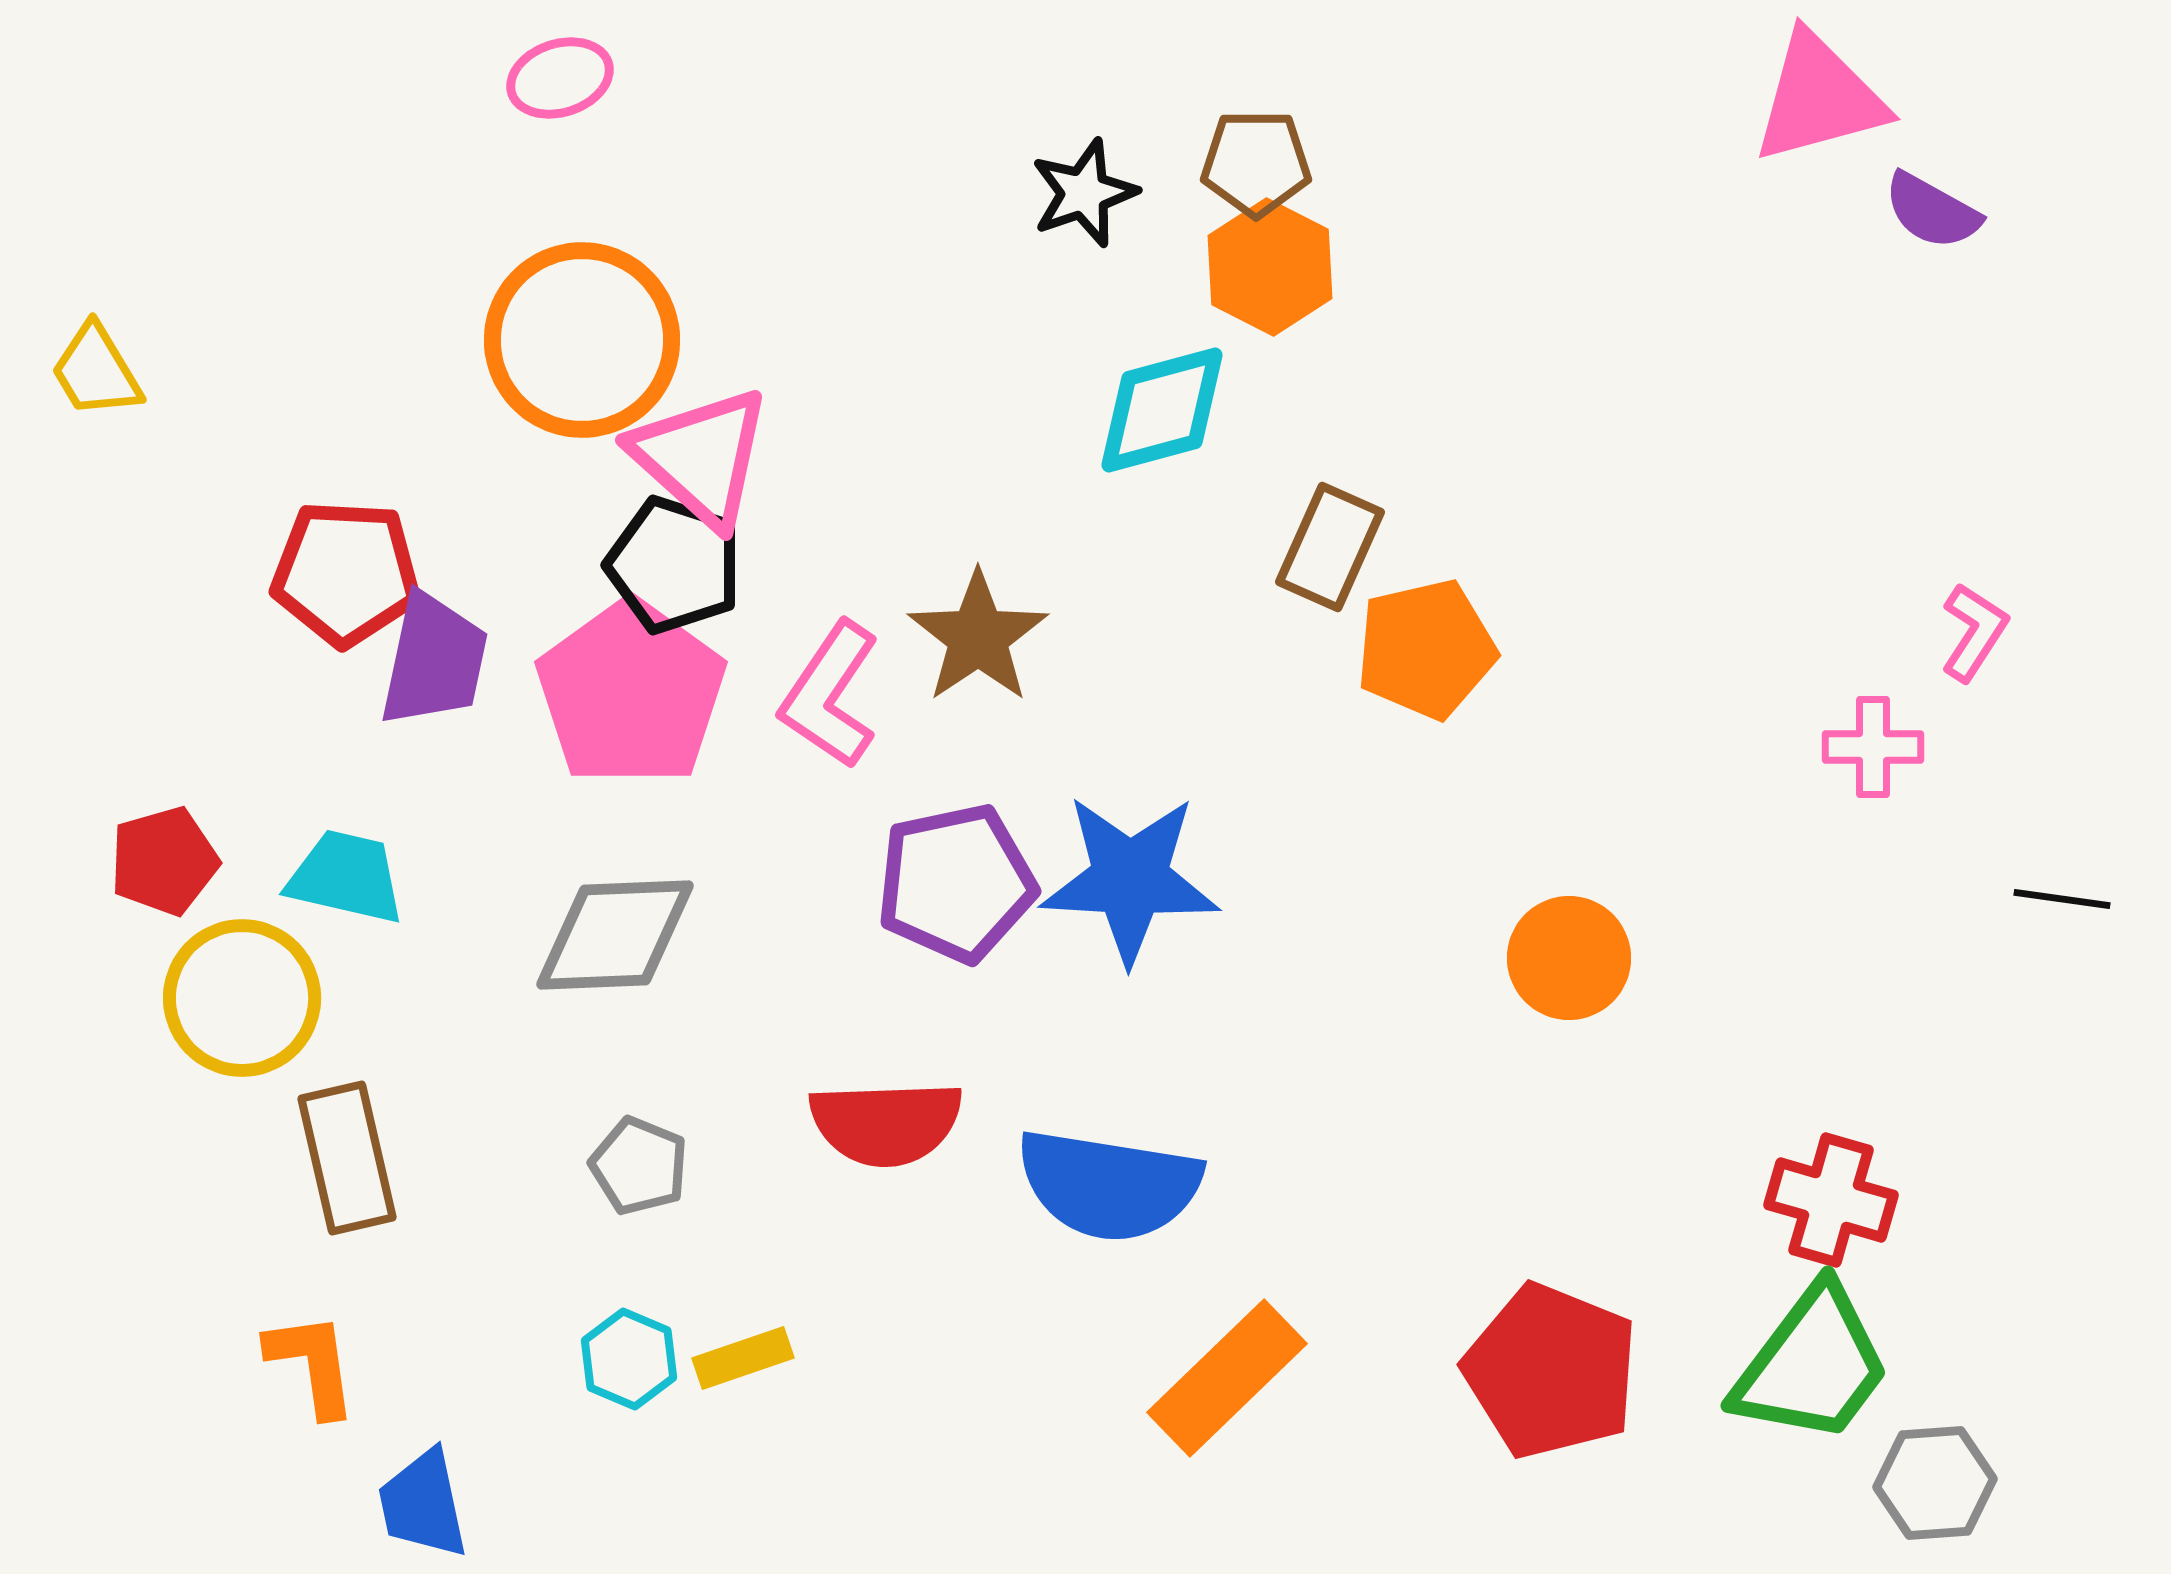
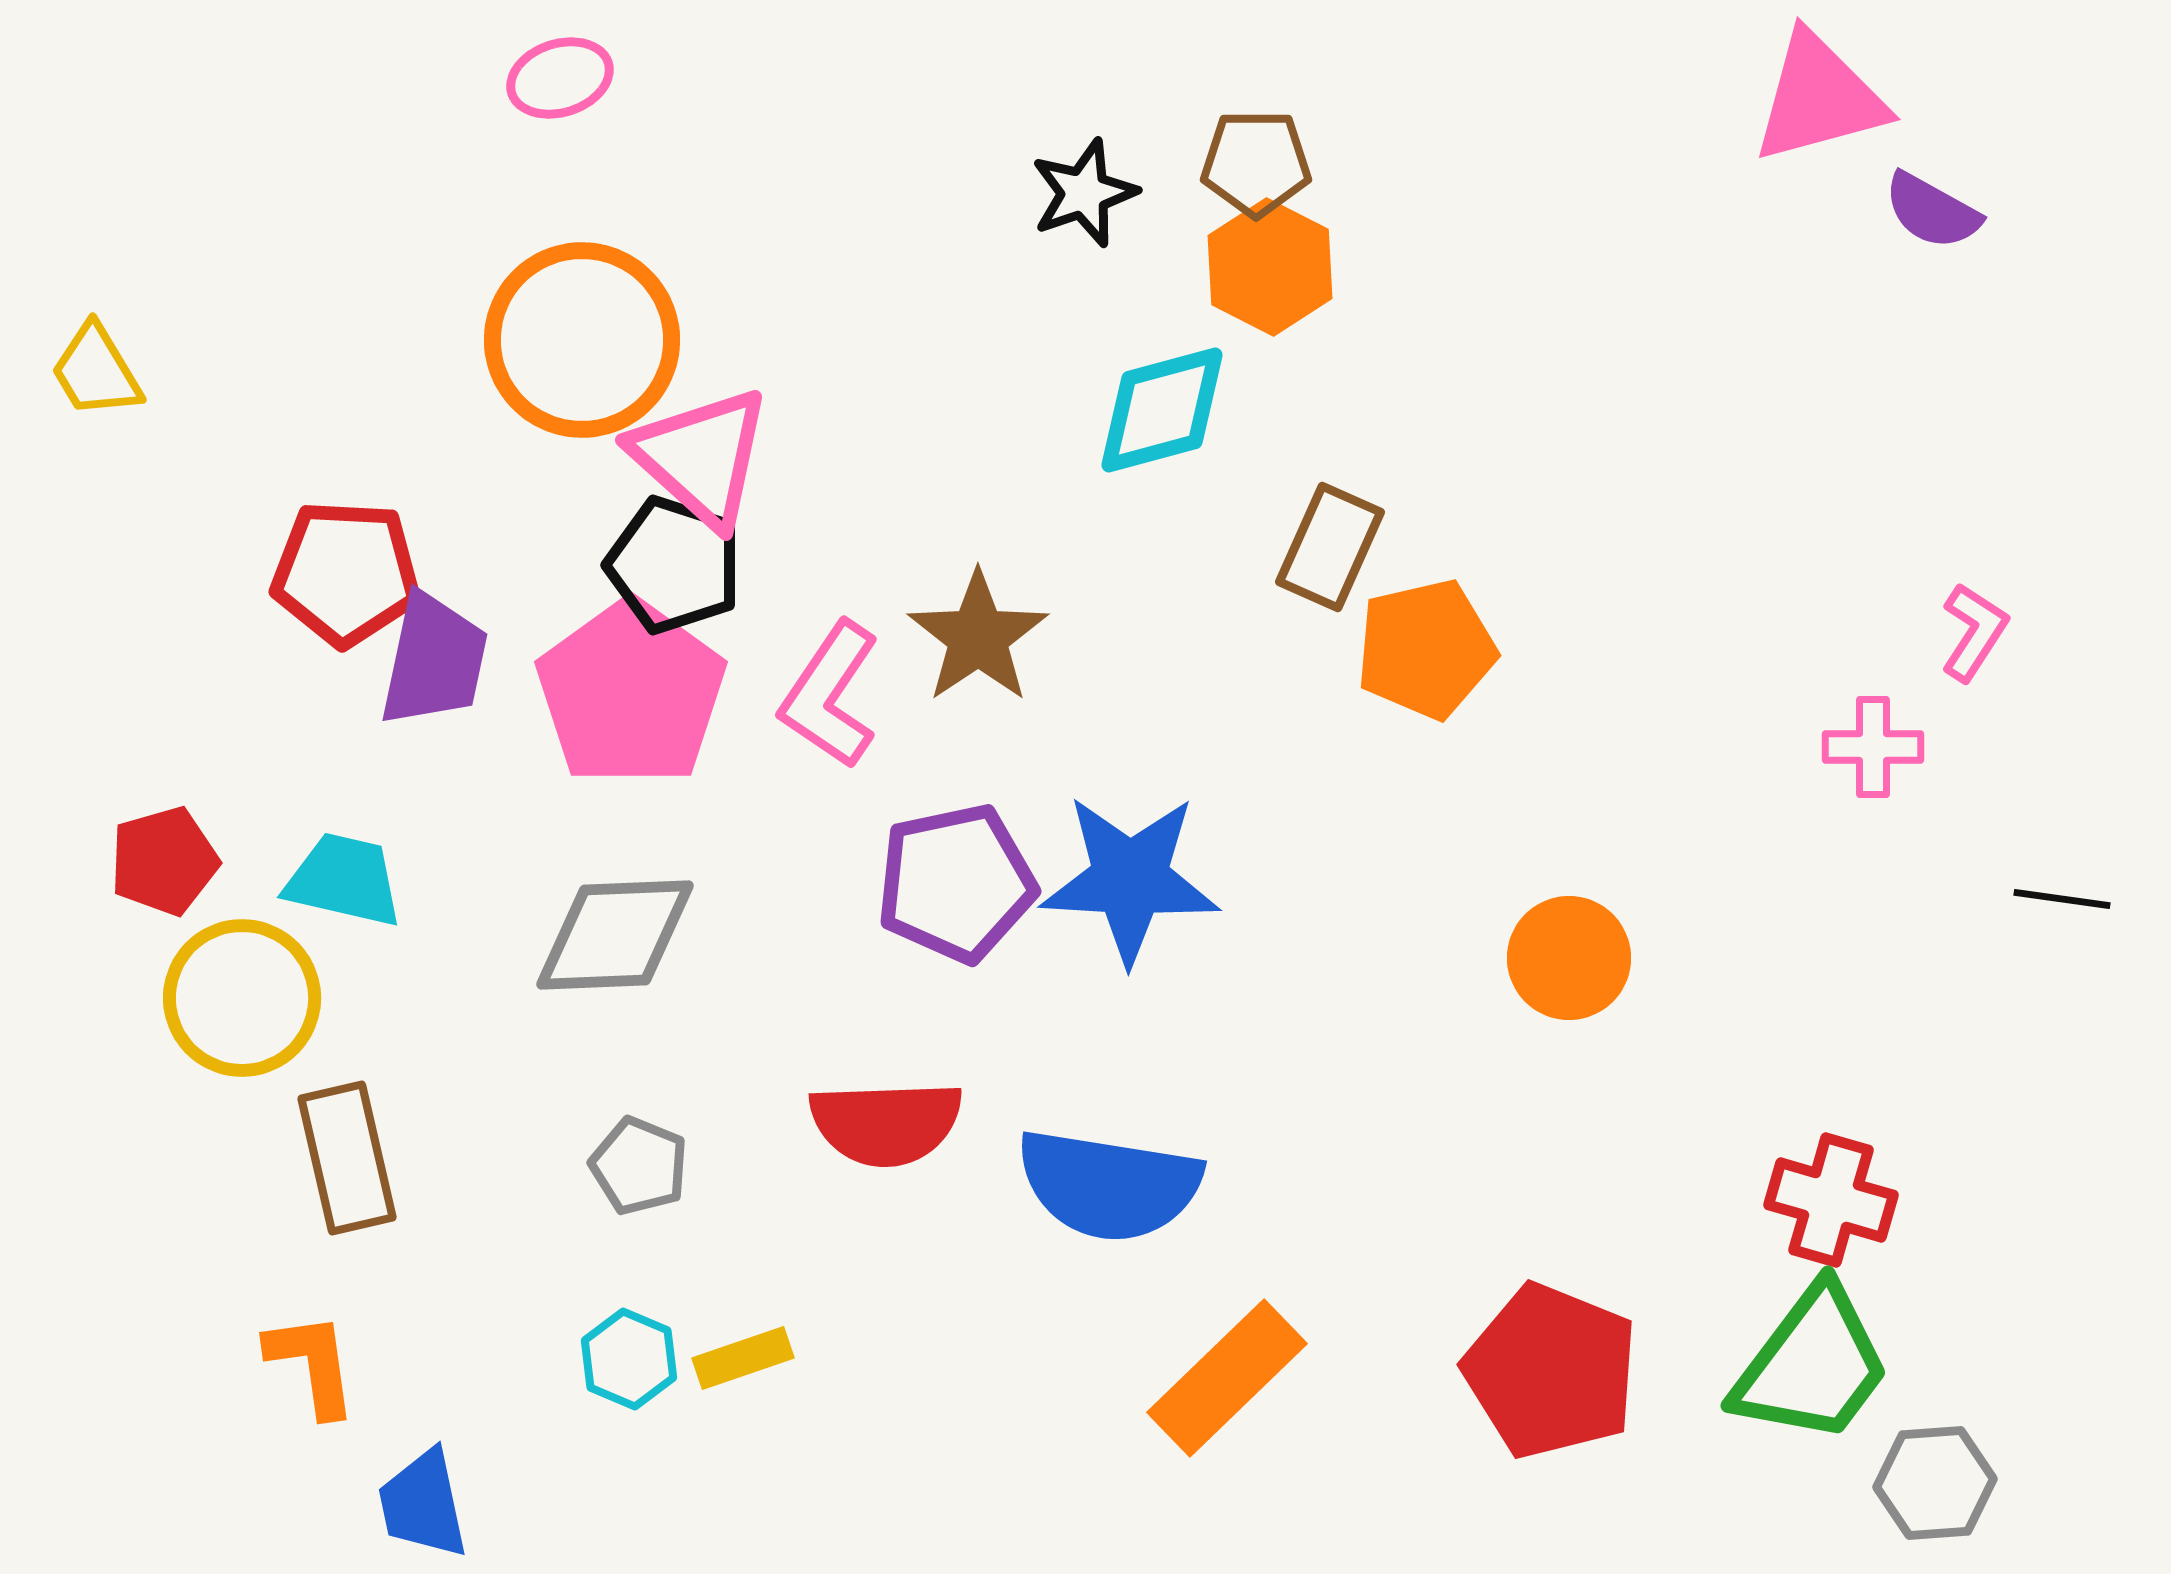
cyan trapezoid at (346, 877): moved 2 px left, 3 px down
